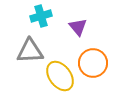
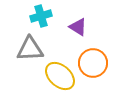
purple triangle: rotated 18 degrees counterclockwise
gray triangle: moved 2 px up
yellow ellipse: rotated 12 degrees counterclockwise
